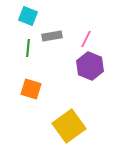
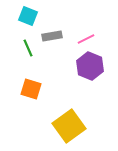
pink line: rotated 36 degrees clockwise
green line: rotated 30 degrees counterclockwise
